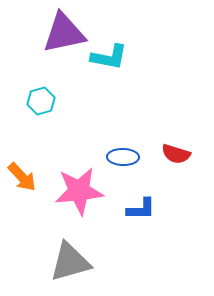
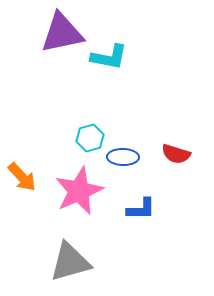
purple triangle: moved 2 px left
cyan hexagon: moved 49 px right, 37 px down
pink star: rotated 18 degrees counterclockwise
